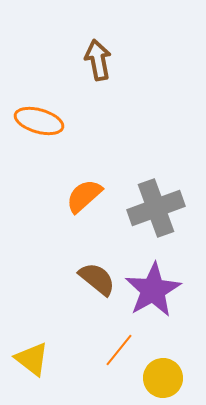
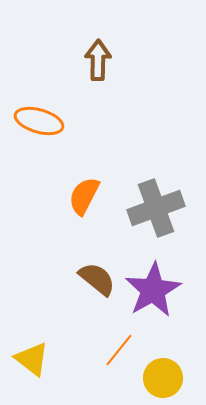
brown arrow: rotated 12 degrees clockwise
orange semicircle: rotated 21 degrees counterclockwise
